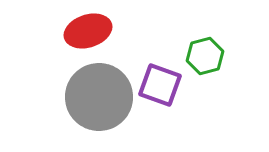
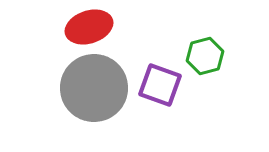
red ellipse: moved 1 px right, 4 px up
gray circle: moved 5 px left, 9 px up
